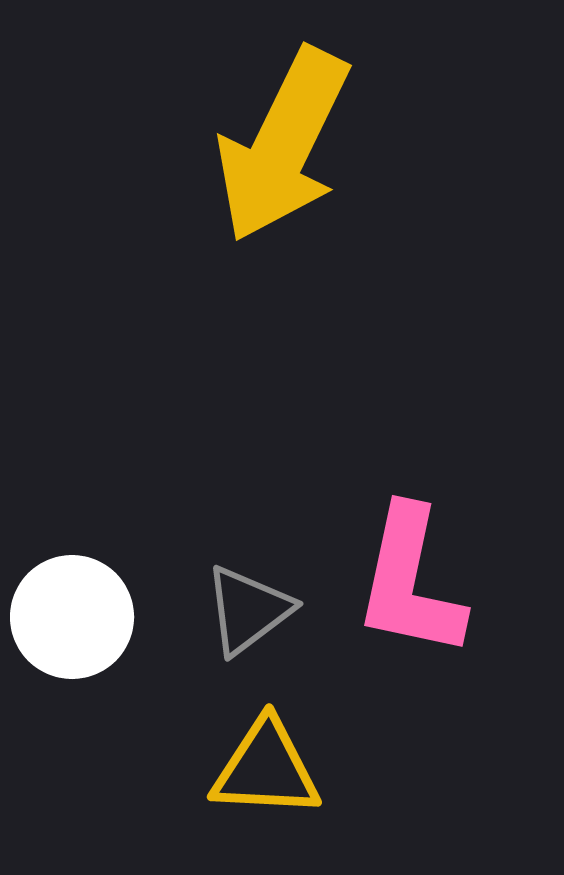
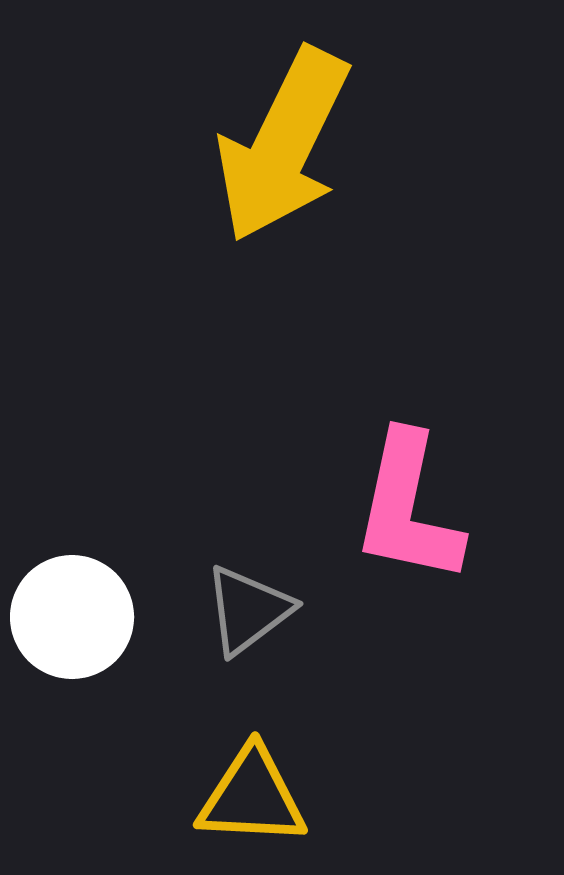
pink L-shape: moved 2 px left, 74 px up
yellow triangle: moved 14 px left, 28 px down
